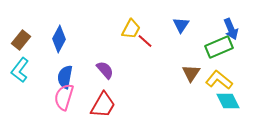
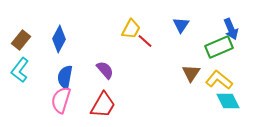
pink semicircle: moved 3 px left, 3 px down
